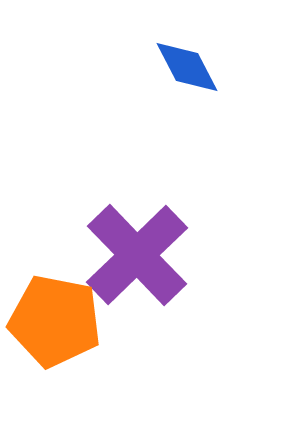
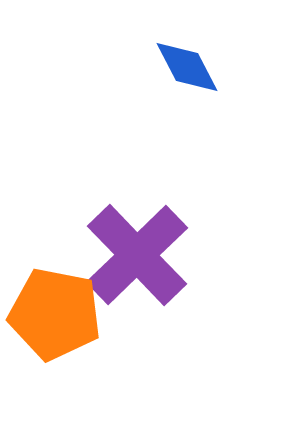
orange pentagon: moved 7 px up
